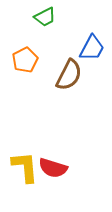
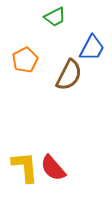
green trapezoid: moved 10 px right
red semicircle: rotated 32 degrees clockwise
